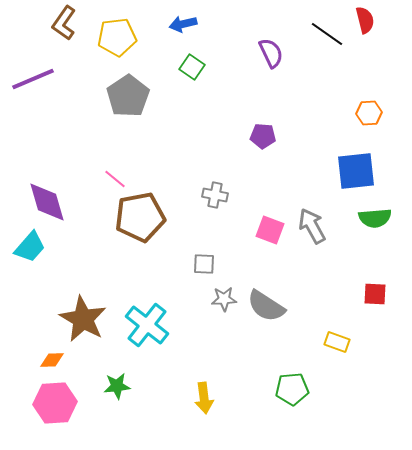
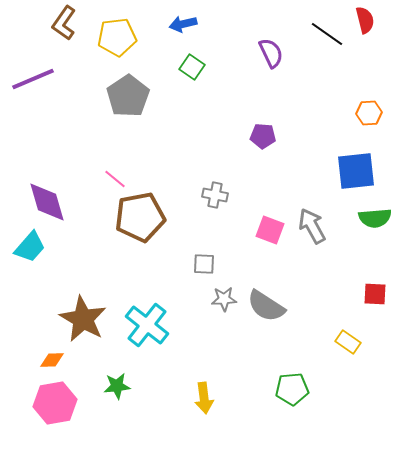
yellow rectangle: moved 11 px right; rotated 15 degrees clockwise
pink hexagon: rotated 6 degrees counterclockwise
